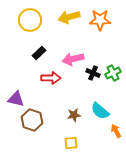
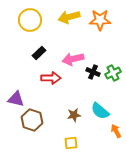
black cross: moved 1 px up
